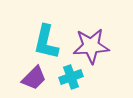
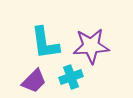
cyan L-shape: moved 1 px left, 1 px down; rotated 21 degrees counterclockwise
purple trapezoid: moved 3 px down
